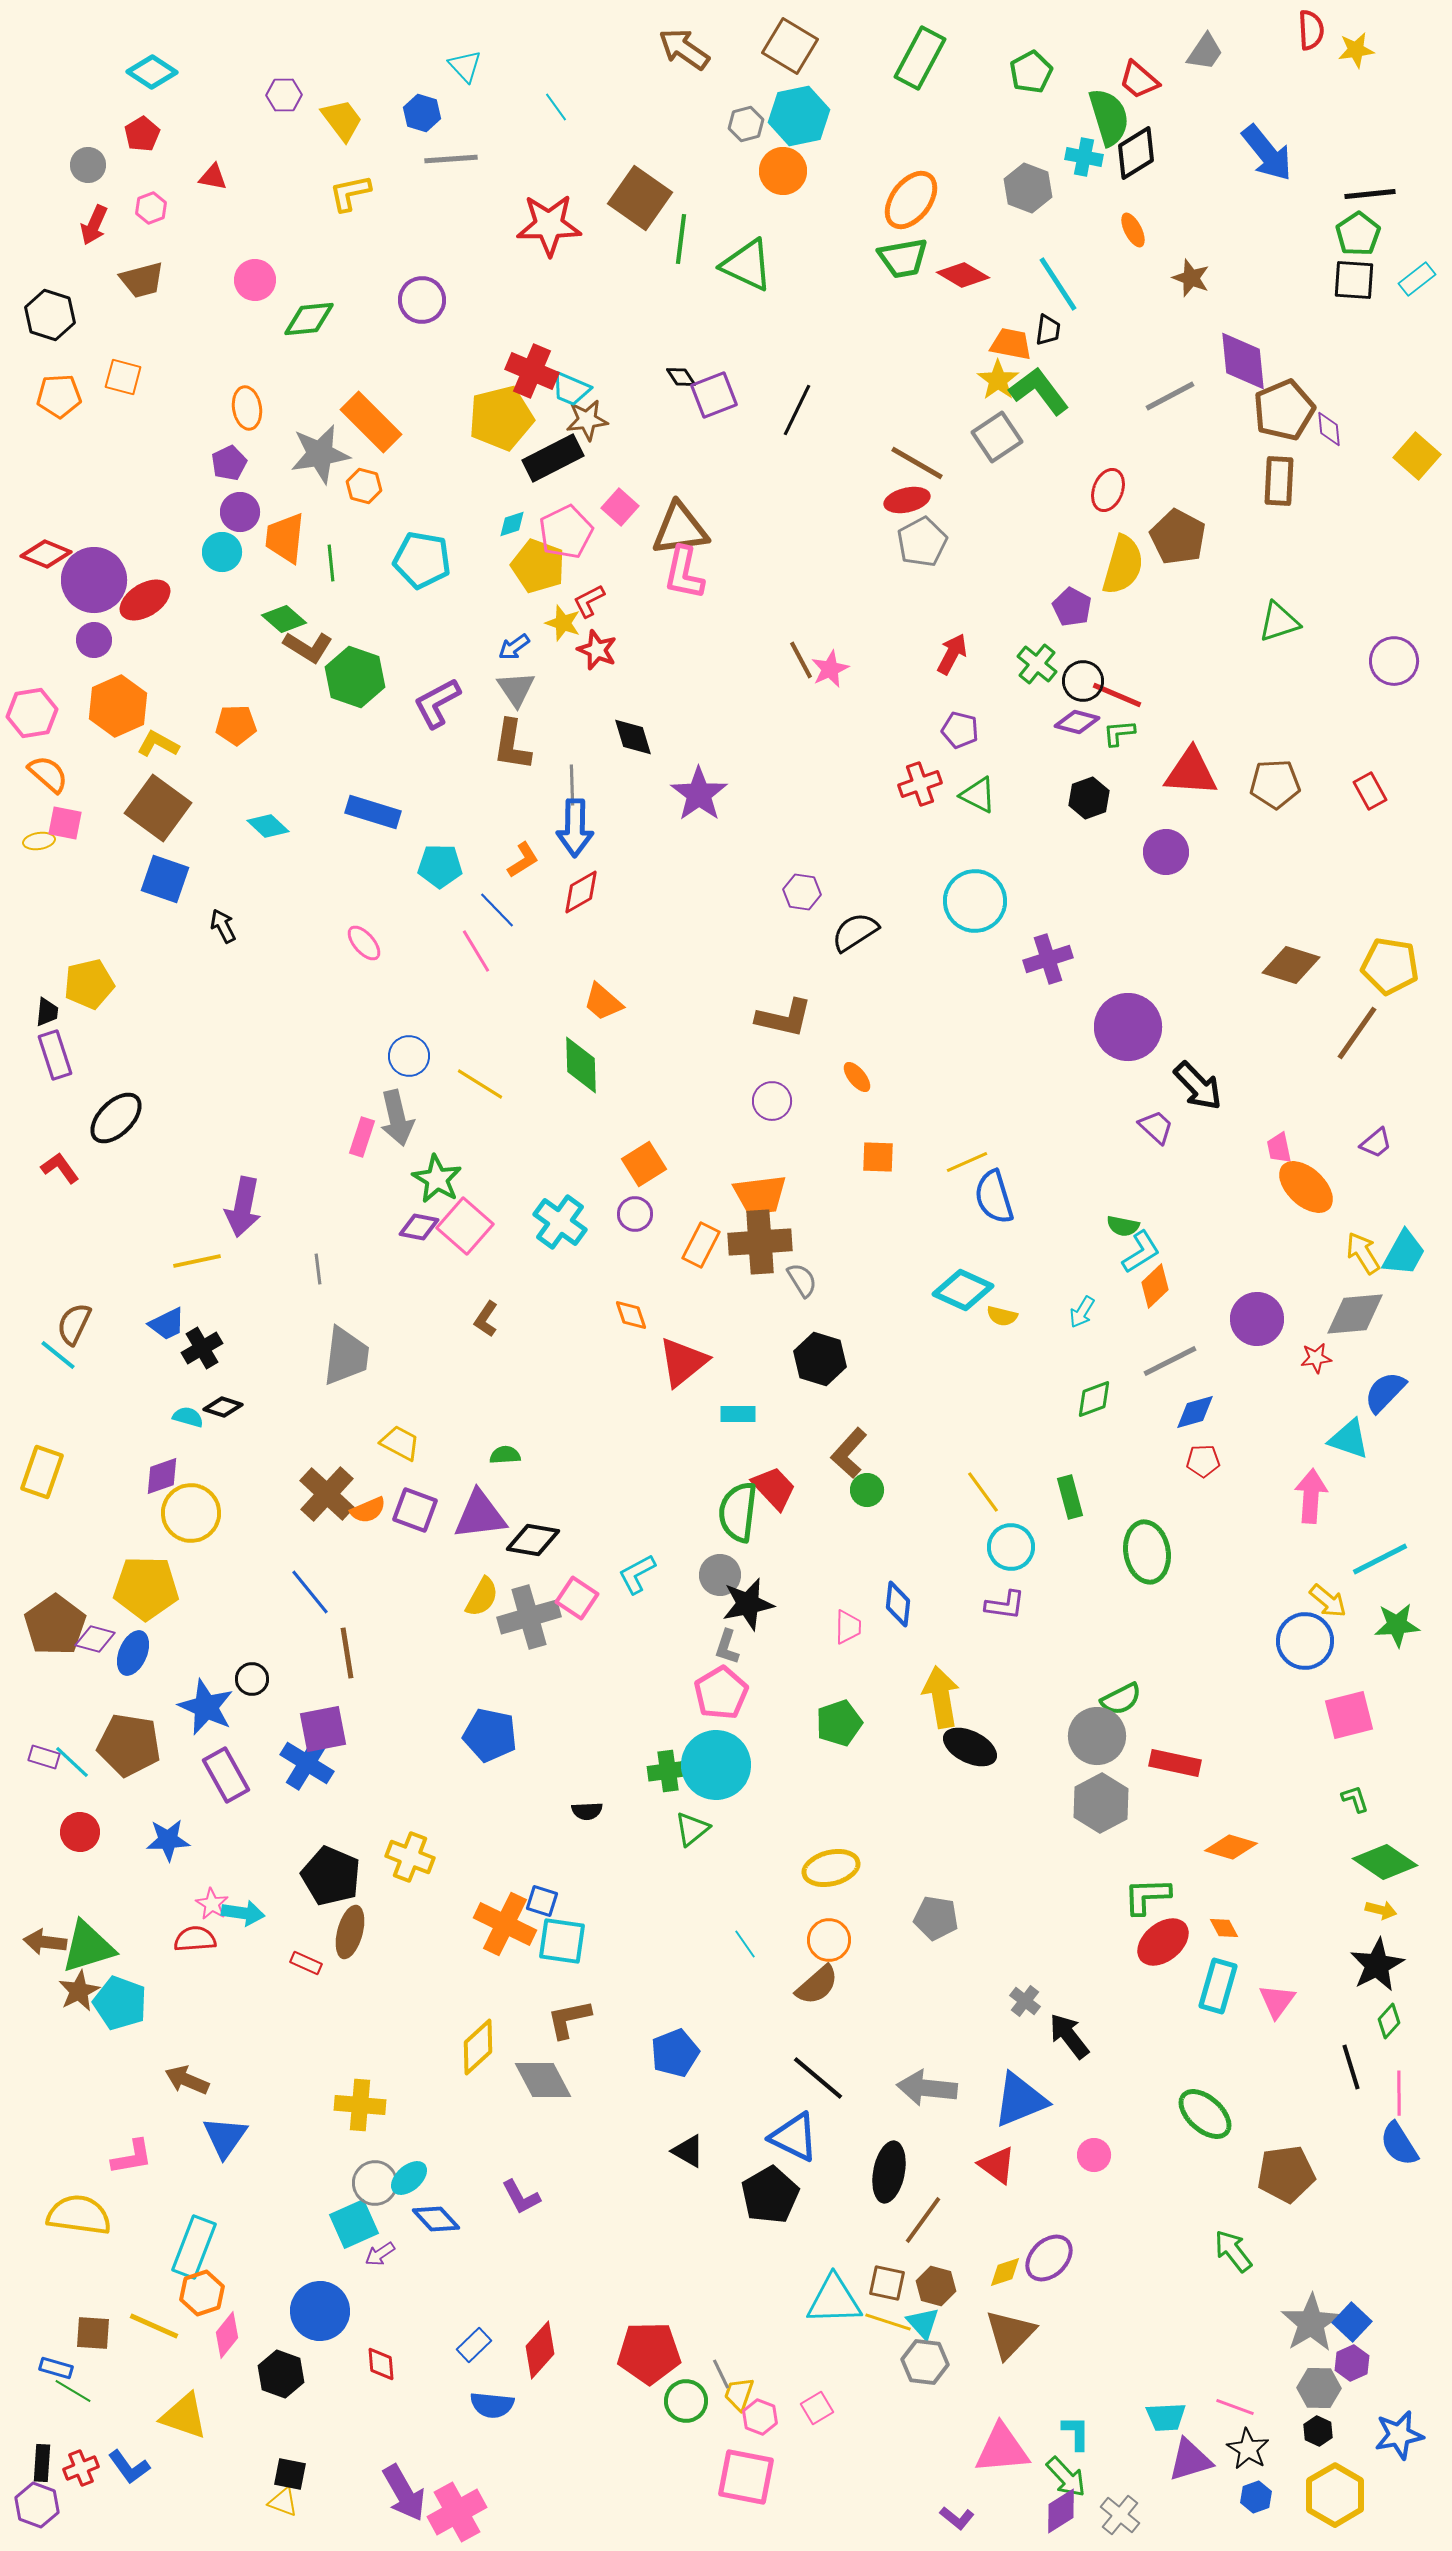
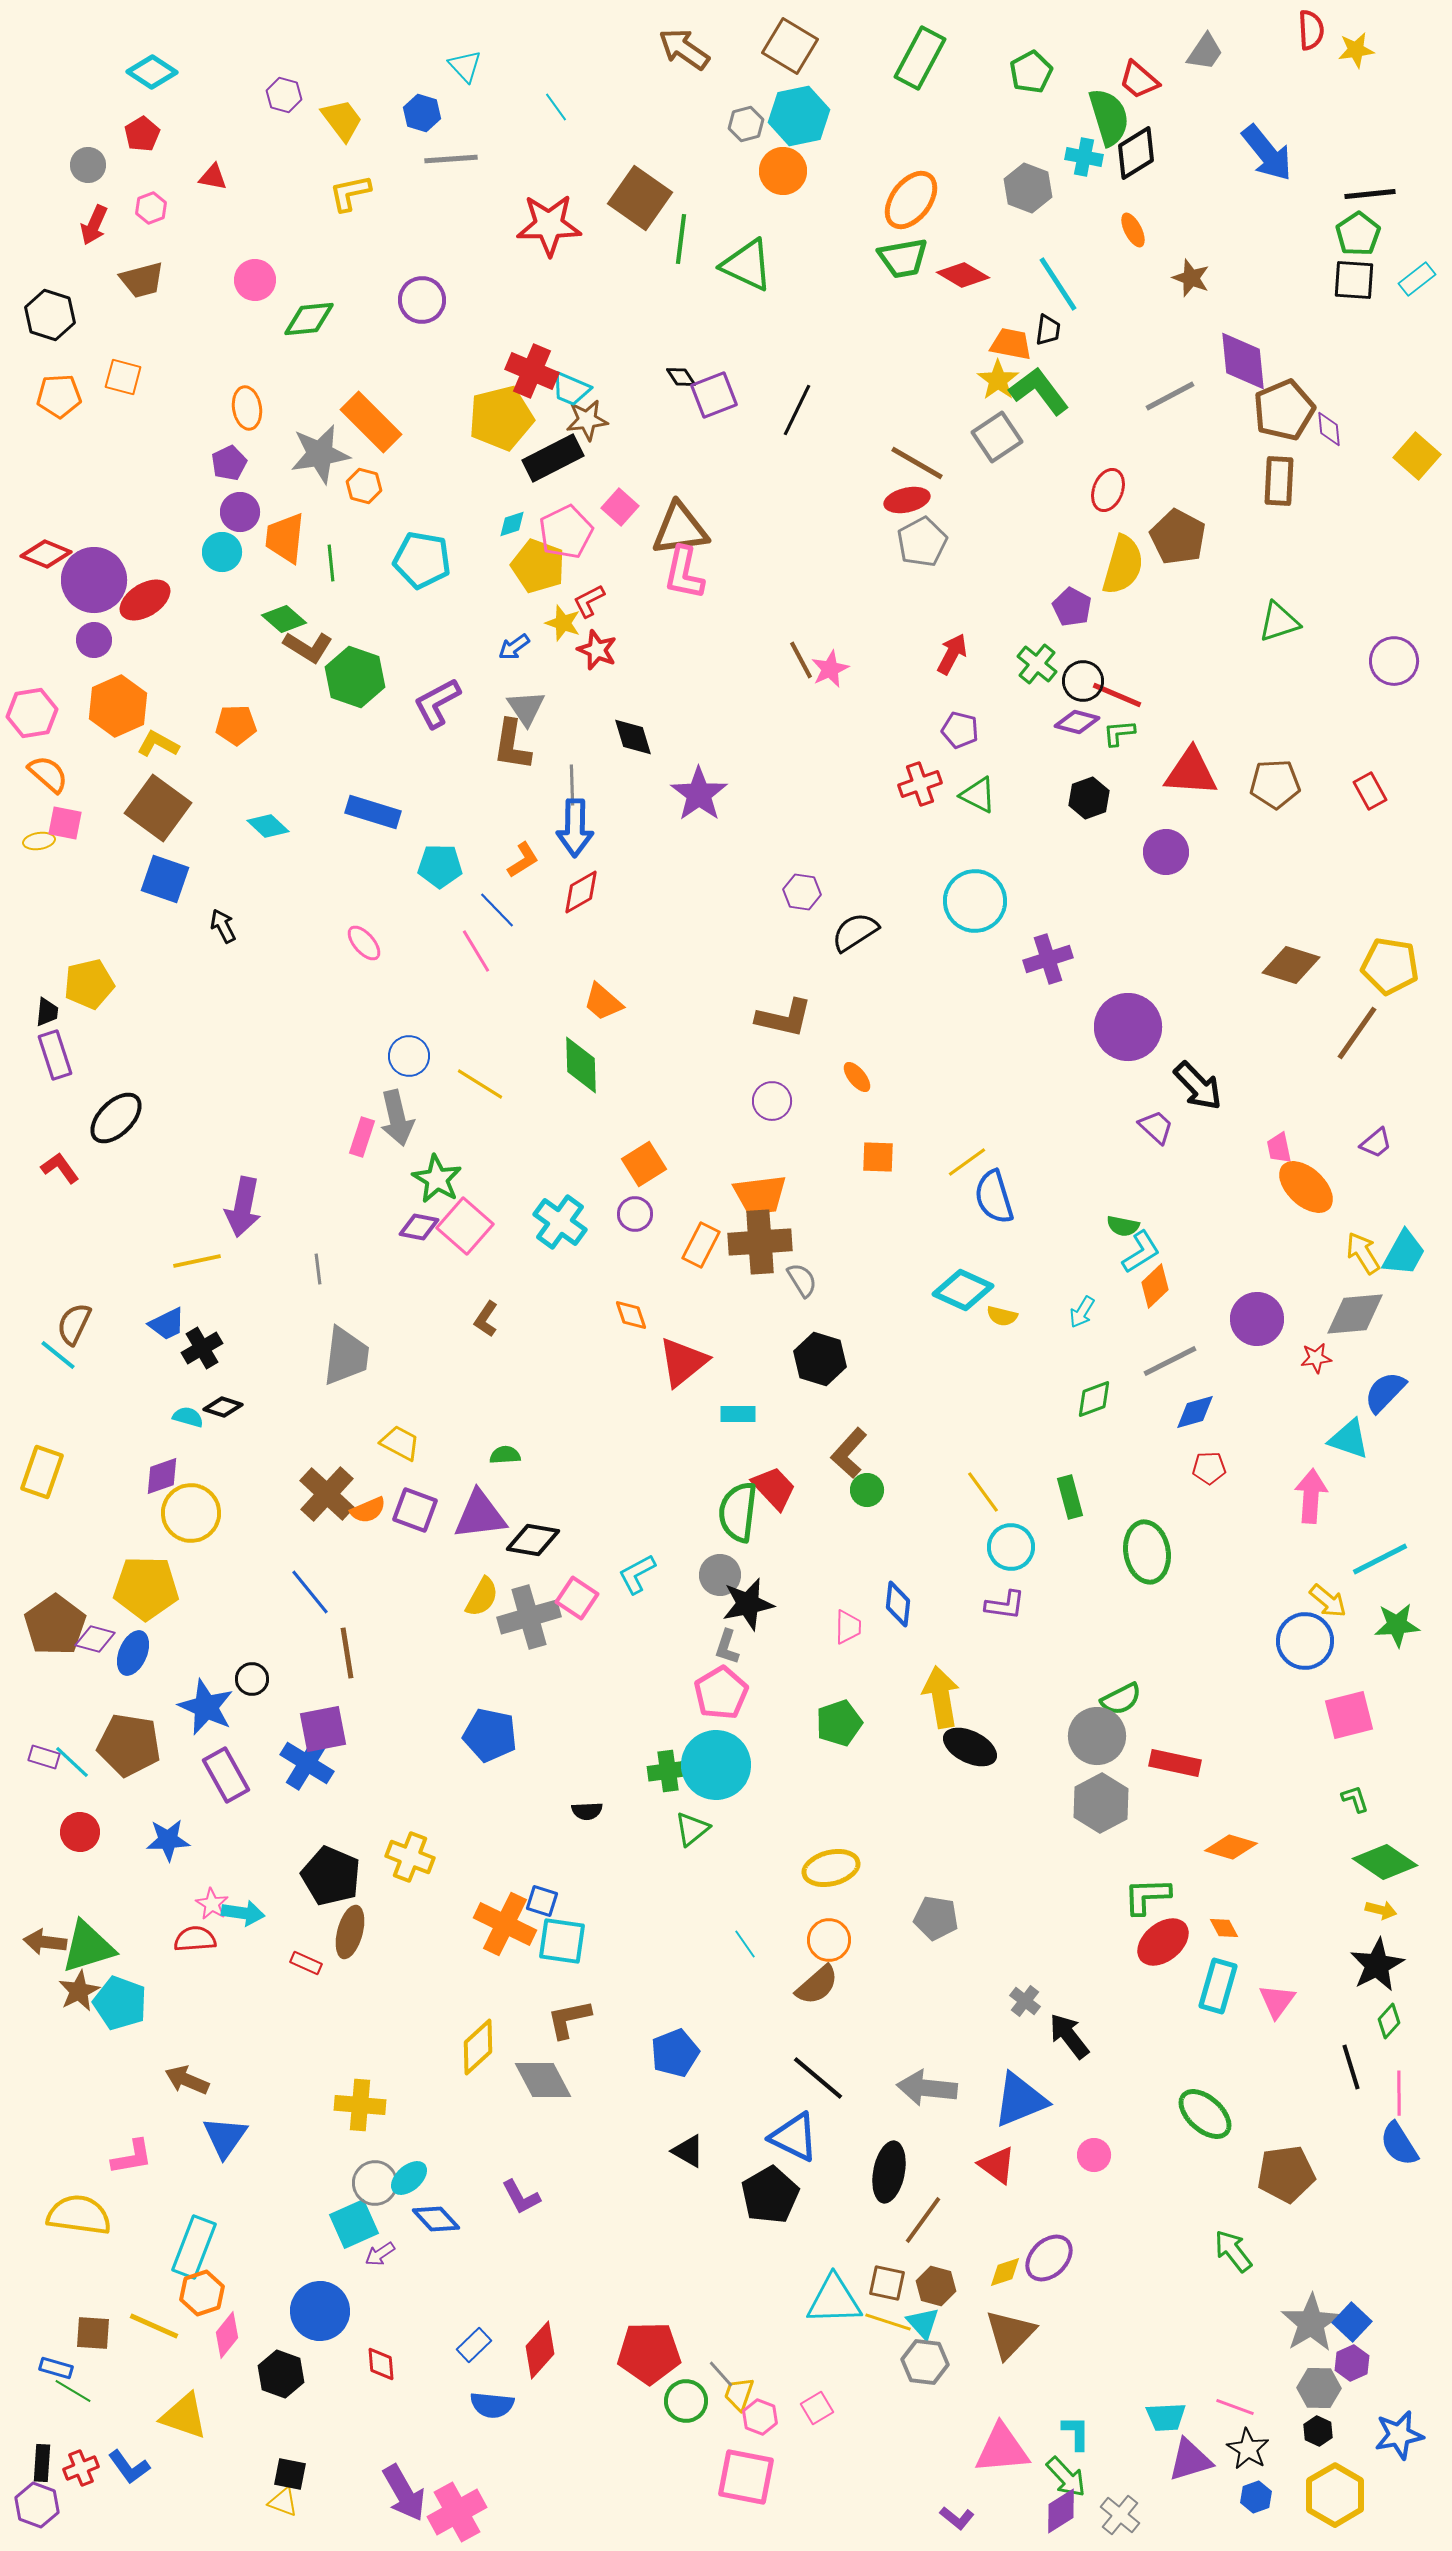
purple hexagon at (284, 95): rotated 16 degrees clockwise
gray triangle at (516, 689): moved 10 px right, 19 px down
yellow line at (967, 1162): rotated 12 degrees counterclockwise
red pentagon at (1203, 1461): moved 6 px right, 7 px down
gray line at (721, 2374): rotated 16 degrees counterclockwise
